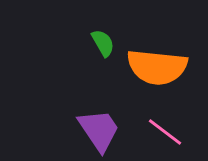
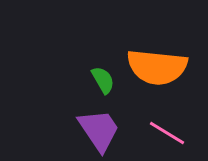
green semicircle: moved 37 px down
pink line: moved 2 px right, 1 px down; rotated 6 degrees counterclockwise
